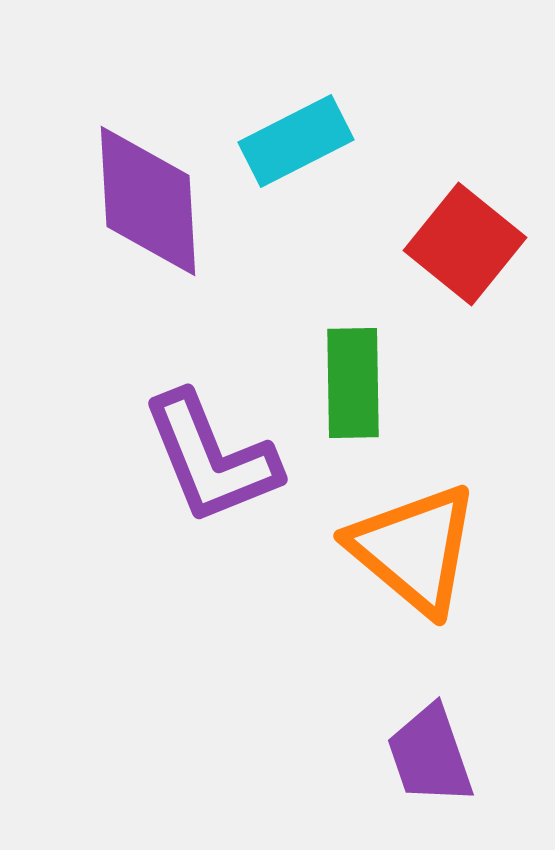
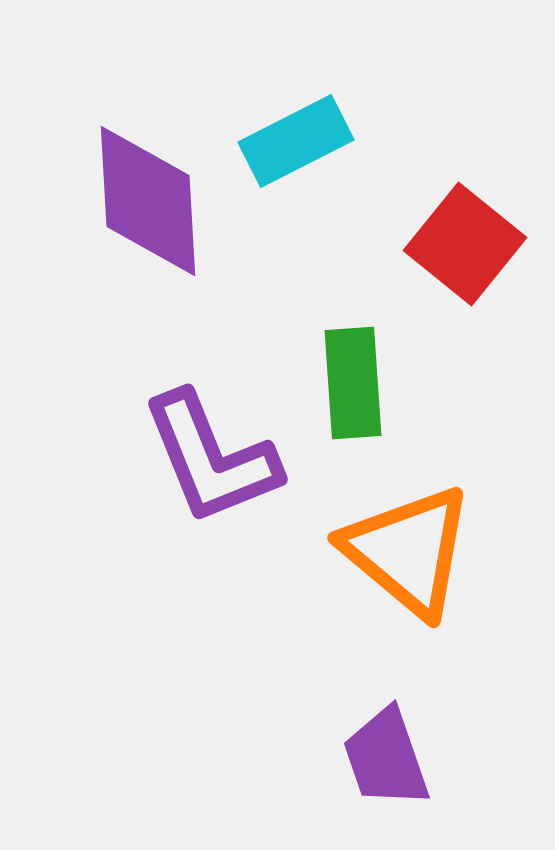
green rectangle: rotated 3 degrees counterclockwise
orange triangle: moved 6 px left, 2 px down
purple trapezoid: moved 44 px left, 3 px down
